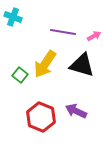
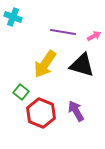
green square: moved 1 px right, 17 px down
purple arrow: rotated 35 degrees clockwise
red hexagon: moved 4 px up
